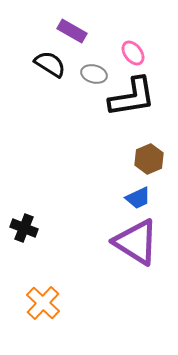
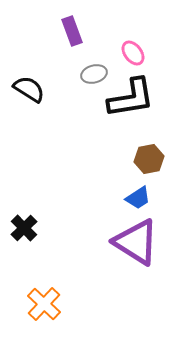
purple rectangle: rotated 40 degrees clockwise
black semicircle: moved 21 px left, 25 px down
gray ellipse: rotated 30 degrees counterclockwise
black L-shape: moved 1 px left, 1 px down
brown hexagon: rotated 12 degrees clockwise
blue trapezoid: rotated 8 degrees counterclockwise
black cross: rotated 24 degrees clockwise
orange cross: moved 1 px right, 1 px down
